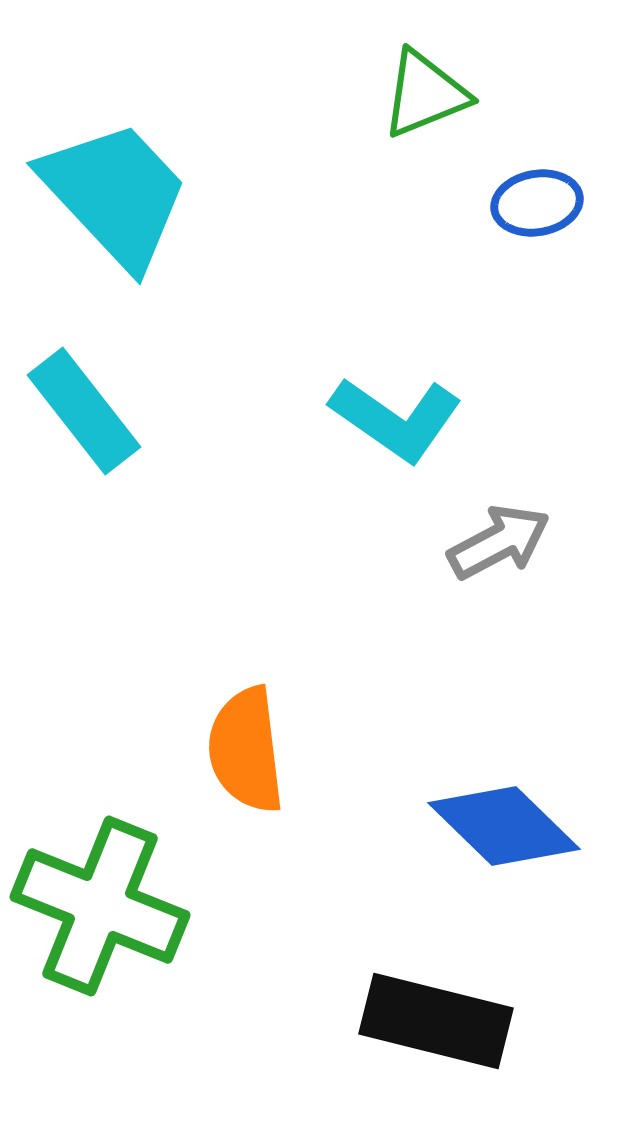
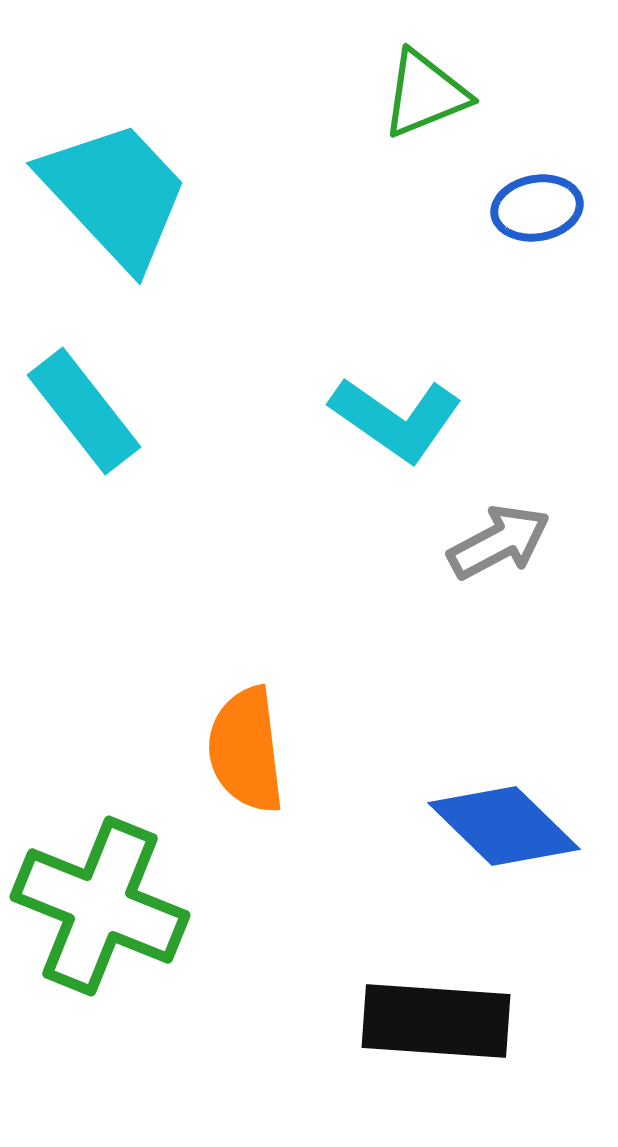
blue ellipse: moved 5 px down
black rectangle: rotated 10 degrees counterclockwise
